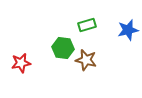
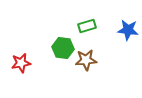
green rectangle: moved 1 px down
blue star: rotated 20 degrees clockwise
brown star: rotated 20 degrees counterclockwise
